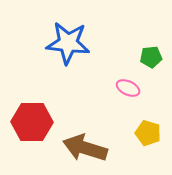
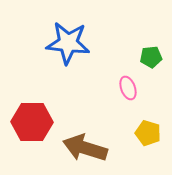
pink ellipse: rotated 45 degrees clockwise
